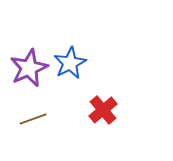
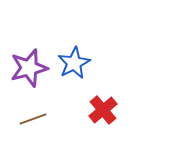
blue star: moved 4 px right
purple star: rotated 9 degrees clockwise
